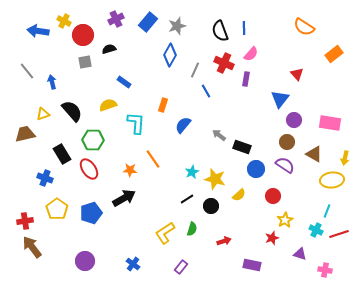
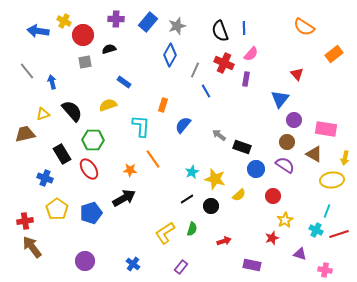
purple cross at (116, 19): rotated 28 degrees clockwise
cyan L-shape at (136, 123): moved 5 px right, 3 px down
pink rectangle at (330, 123): moved 4 px left, 6 px down
